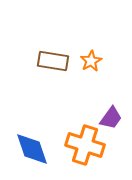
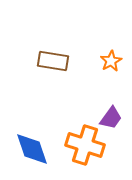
orange star: moved 20 px right
